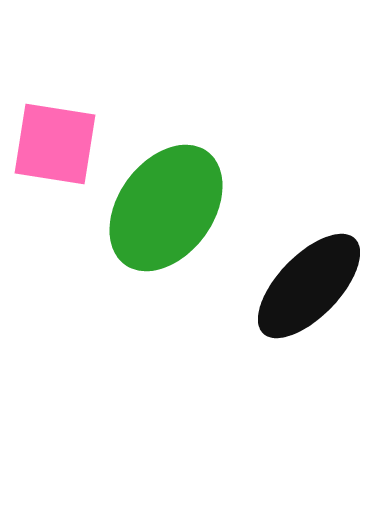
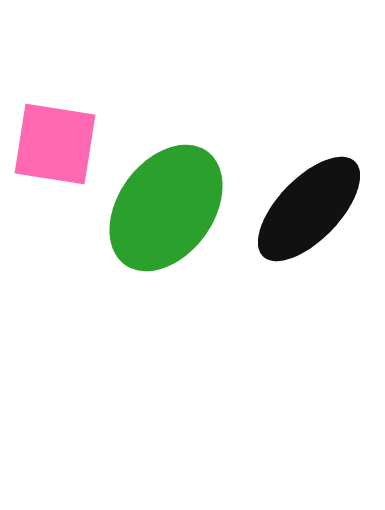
black ellipse: moved 77 px up
